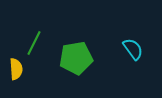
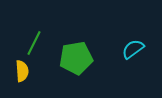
cyan semicircle: rotated 90 degrees counterclockwise
yellow semicircle: moved 6 px right, 2 px down
